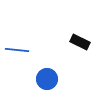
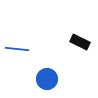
blue line: moved 1 px up
